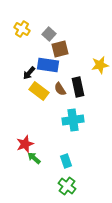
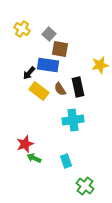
brown square: rotated 24 degrees clockwise
green arrow: rotated 16 degrees counterclockwise
green cross: moved 18 px right
